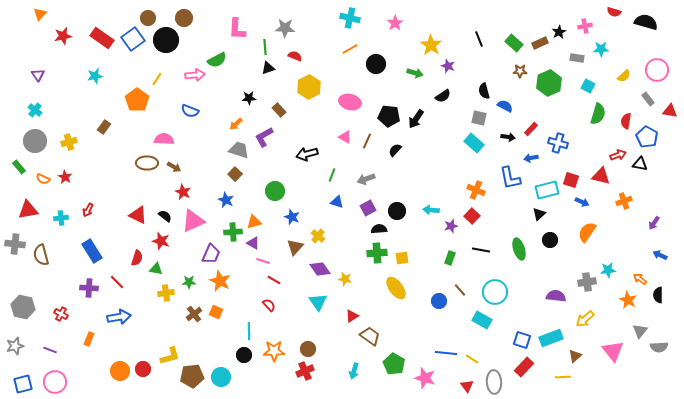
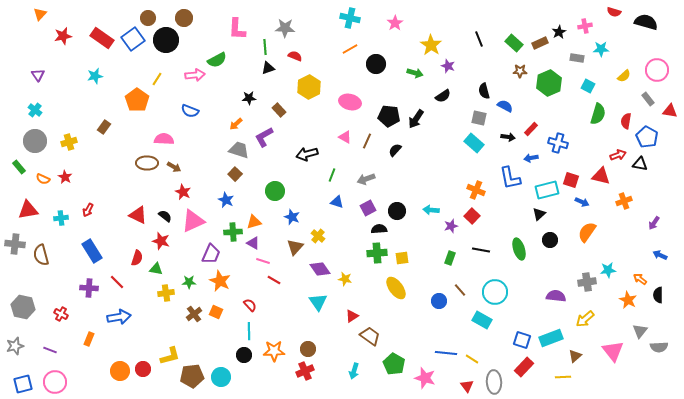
red semicircle at (269, 305): moved 19 px left
